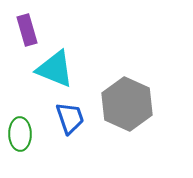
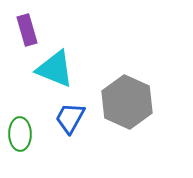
gray hexagon: moved 2 px up
blue trapezoid: rotated 132 degrees counterclockwise
